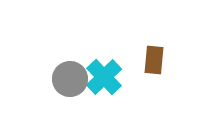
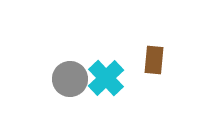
cyan cross: moved 2 px right, 1 px down
